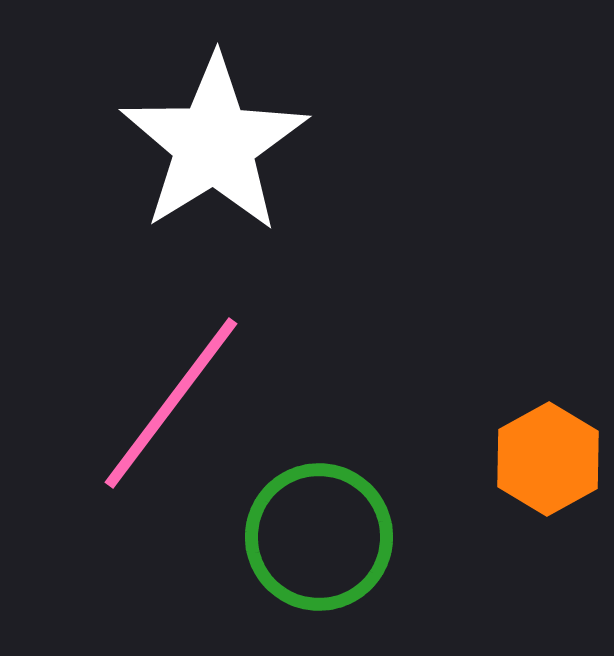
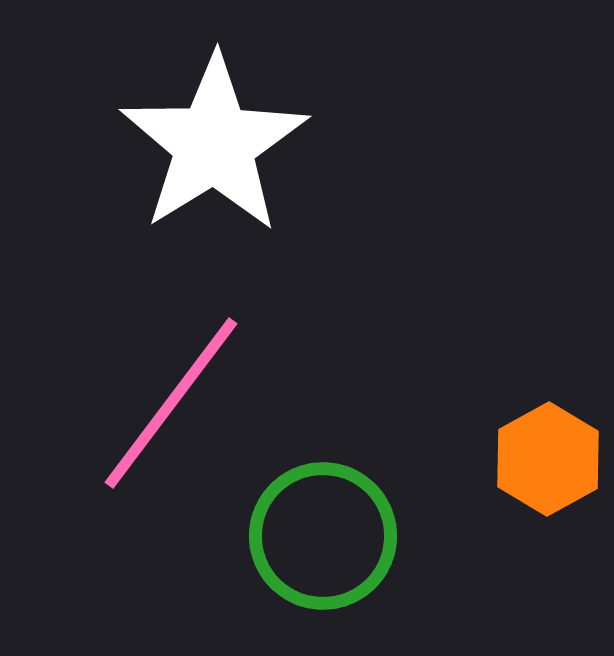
green circle: moved 4 px right, 1 px up
